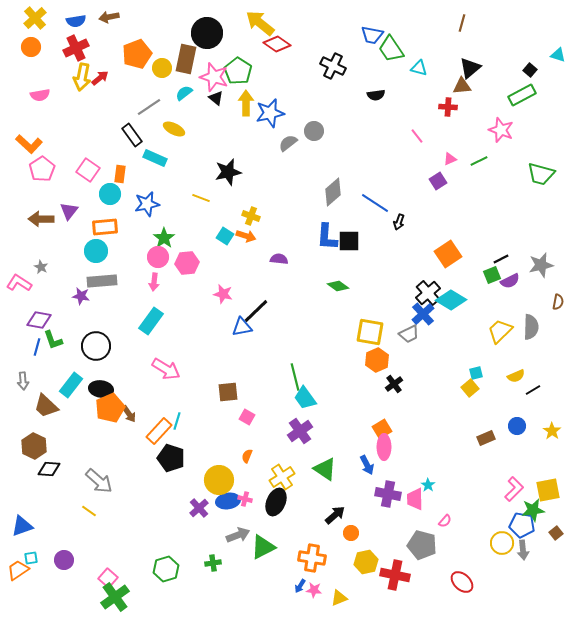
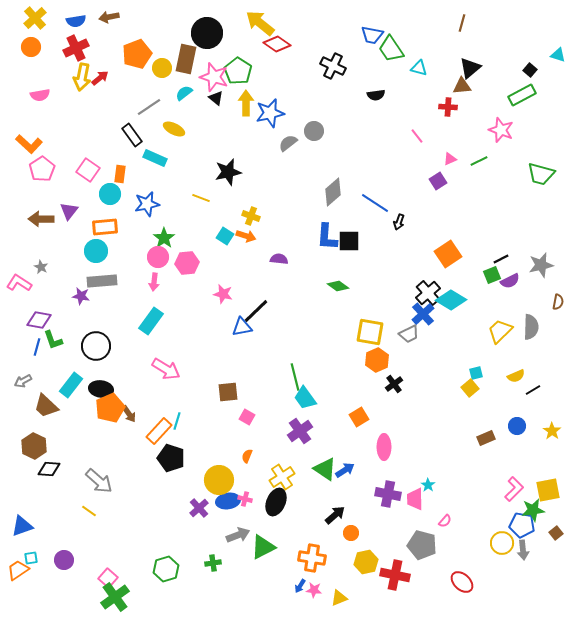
gray arrow at (23, 381): rotated 66 degrees clockwise
orange square at (382, 429): moved 23 px left, 12 px up
blue arrow at (367, 465): moved 22 px left, 5 px down; rotated 96 degrees counterclockwise
